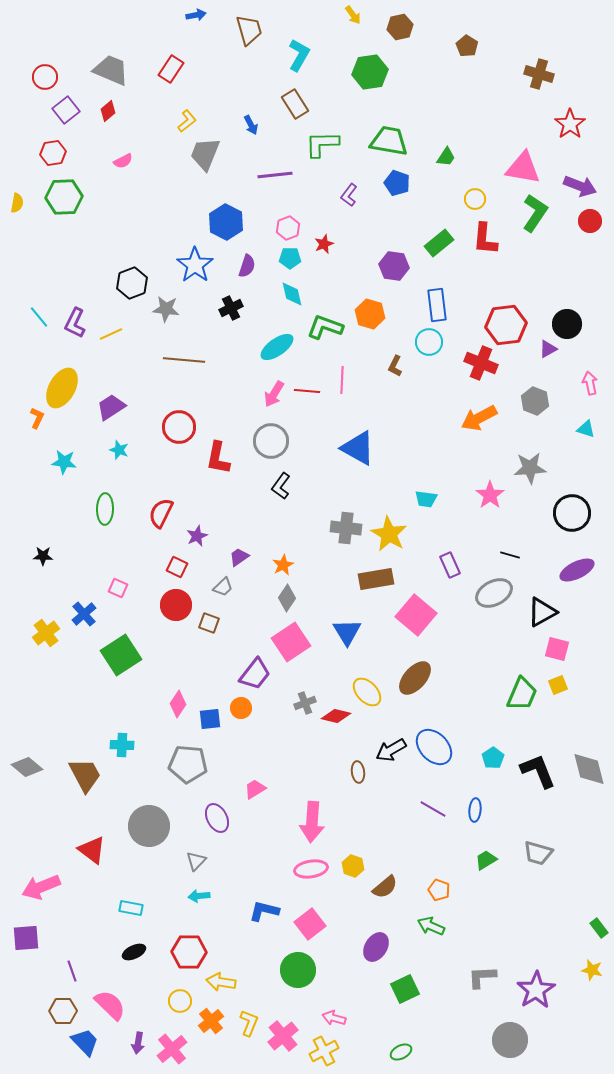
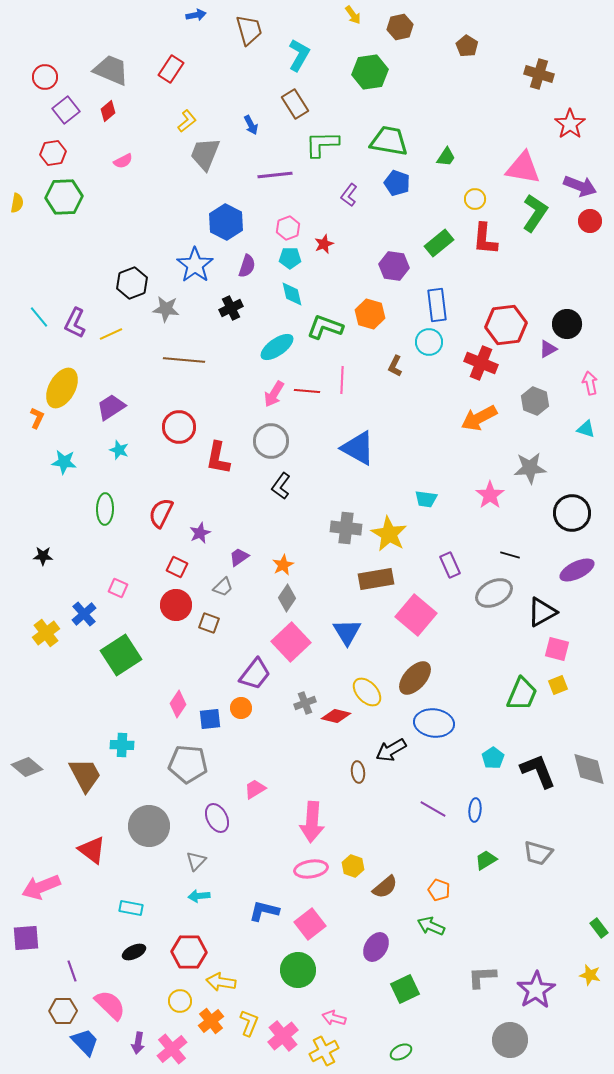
purple star at (197, 536): moved 3 px right, 3 px up
pink square at (291, 642): rotated 9 degrees counterclockwise
blue ellipse at (434, 747): moved 24 px up; rotated 39 degrees counterclockwise
yellow star at (592, 970): moved 2 px left, 5 px down
